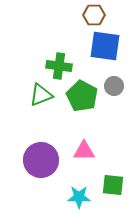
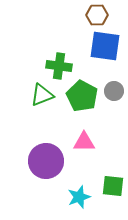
brown hexagon: moved 3 px right
gray circle: moved 5 px down
green triangle: moved 1 px right
pink triangle: moved 9 px up
purple circle: moved 5 px right, 1 px down
green square: moved 1 px down
cyan star: rotated 20 degrees counterclockwise
